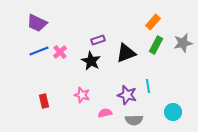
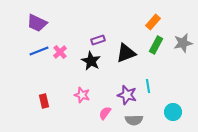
pink semicircle: rotated 40 degrees counterclockwise
